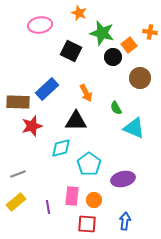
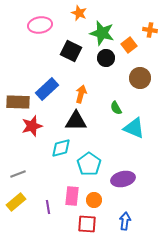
orange cross: moved 2 px up
black circle: moved 7 px left, 1 px down
orange arrow: moved 5 px left, 1 px down; rotated 138 degrees counterclockwise
